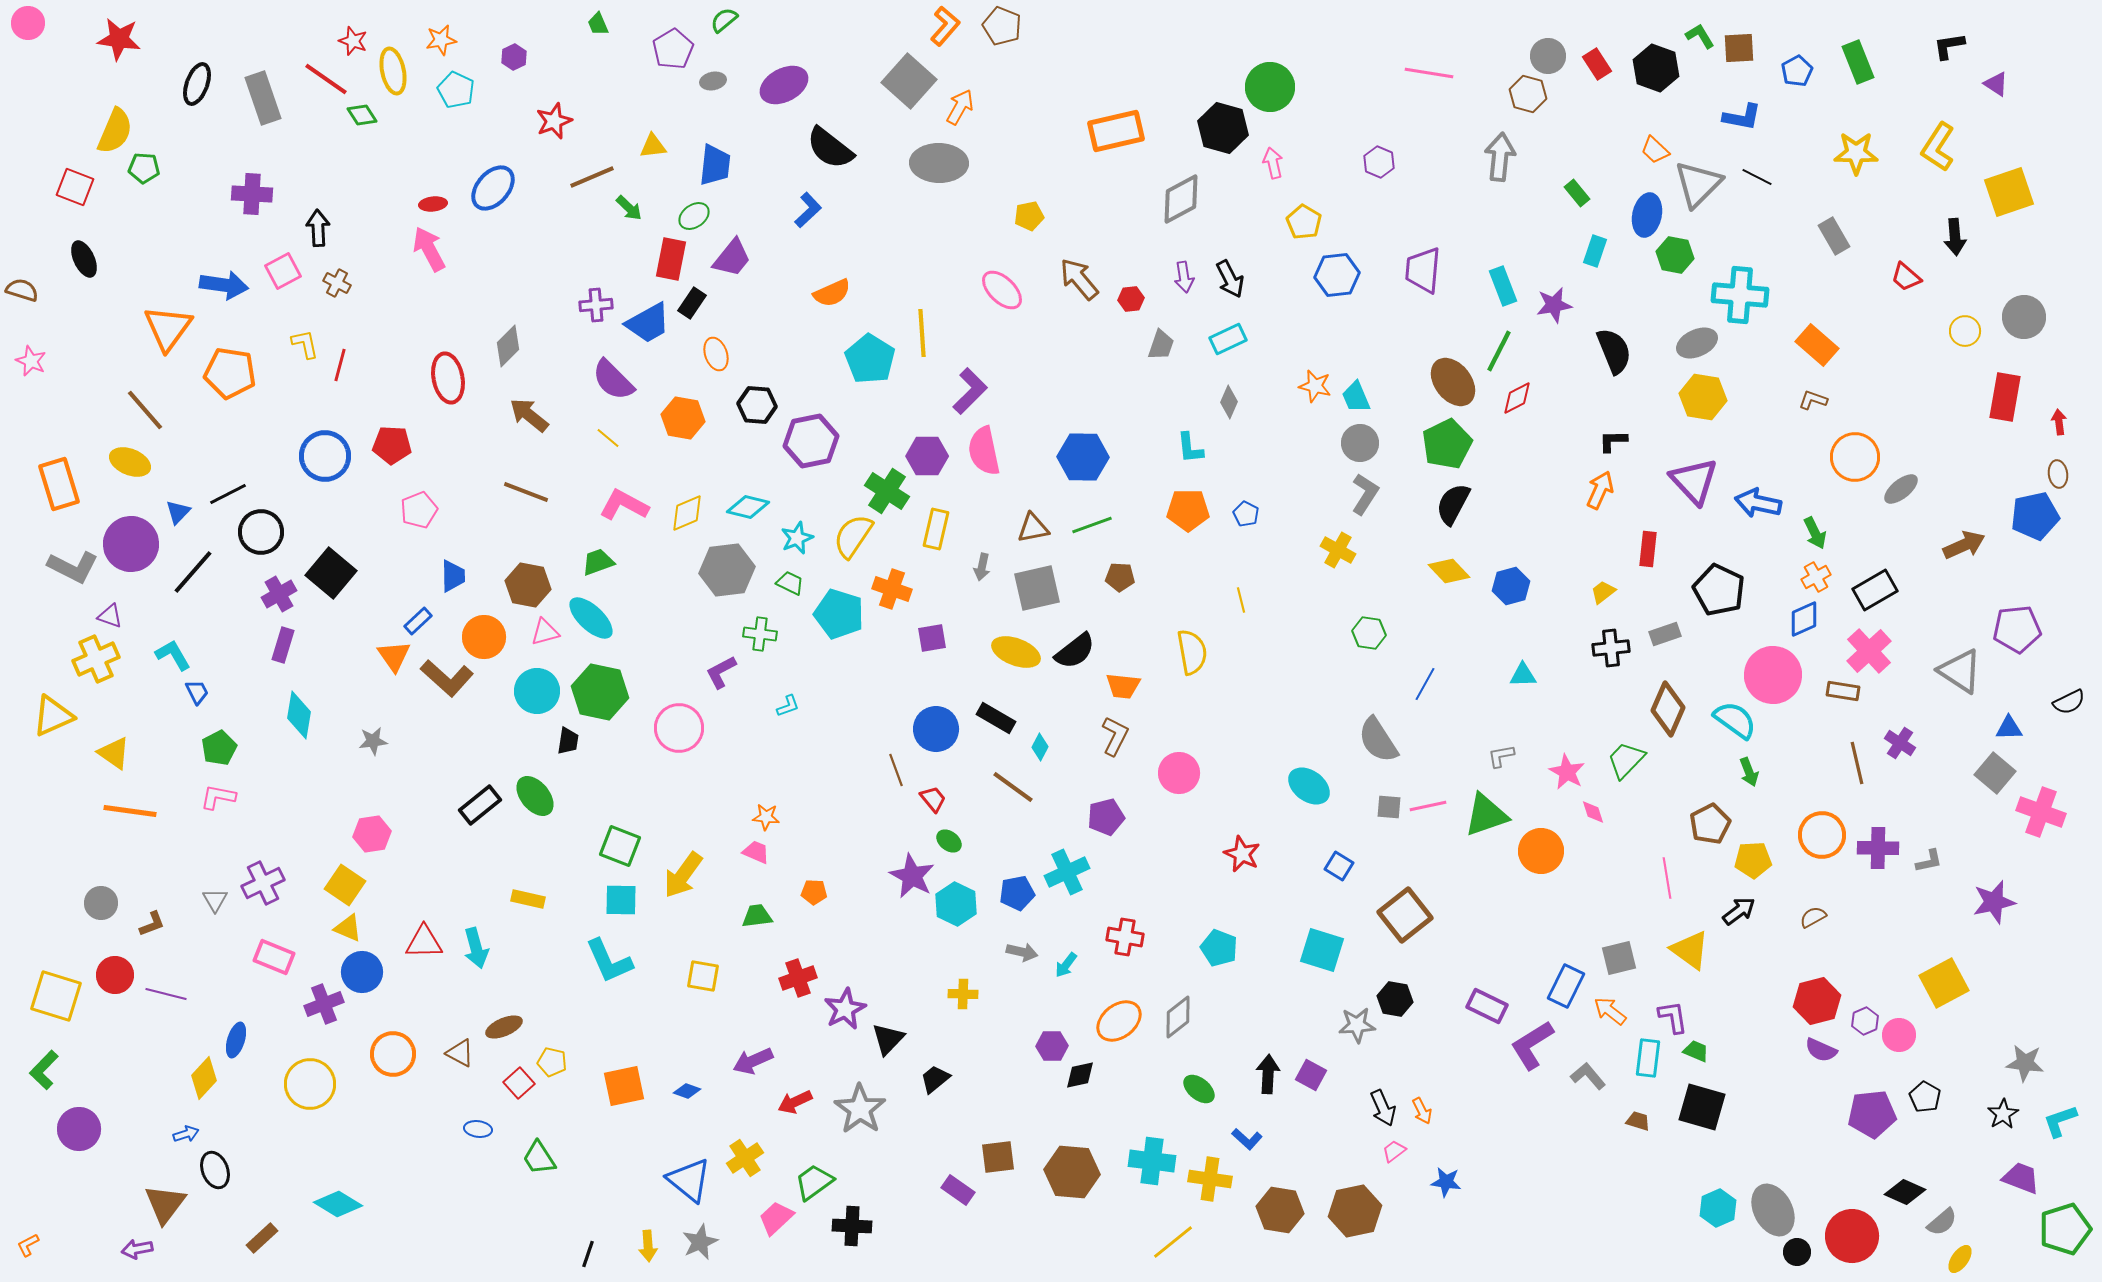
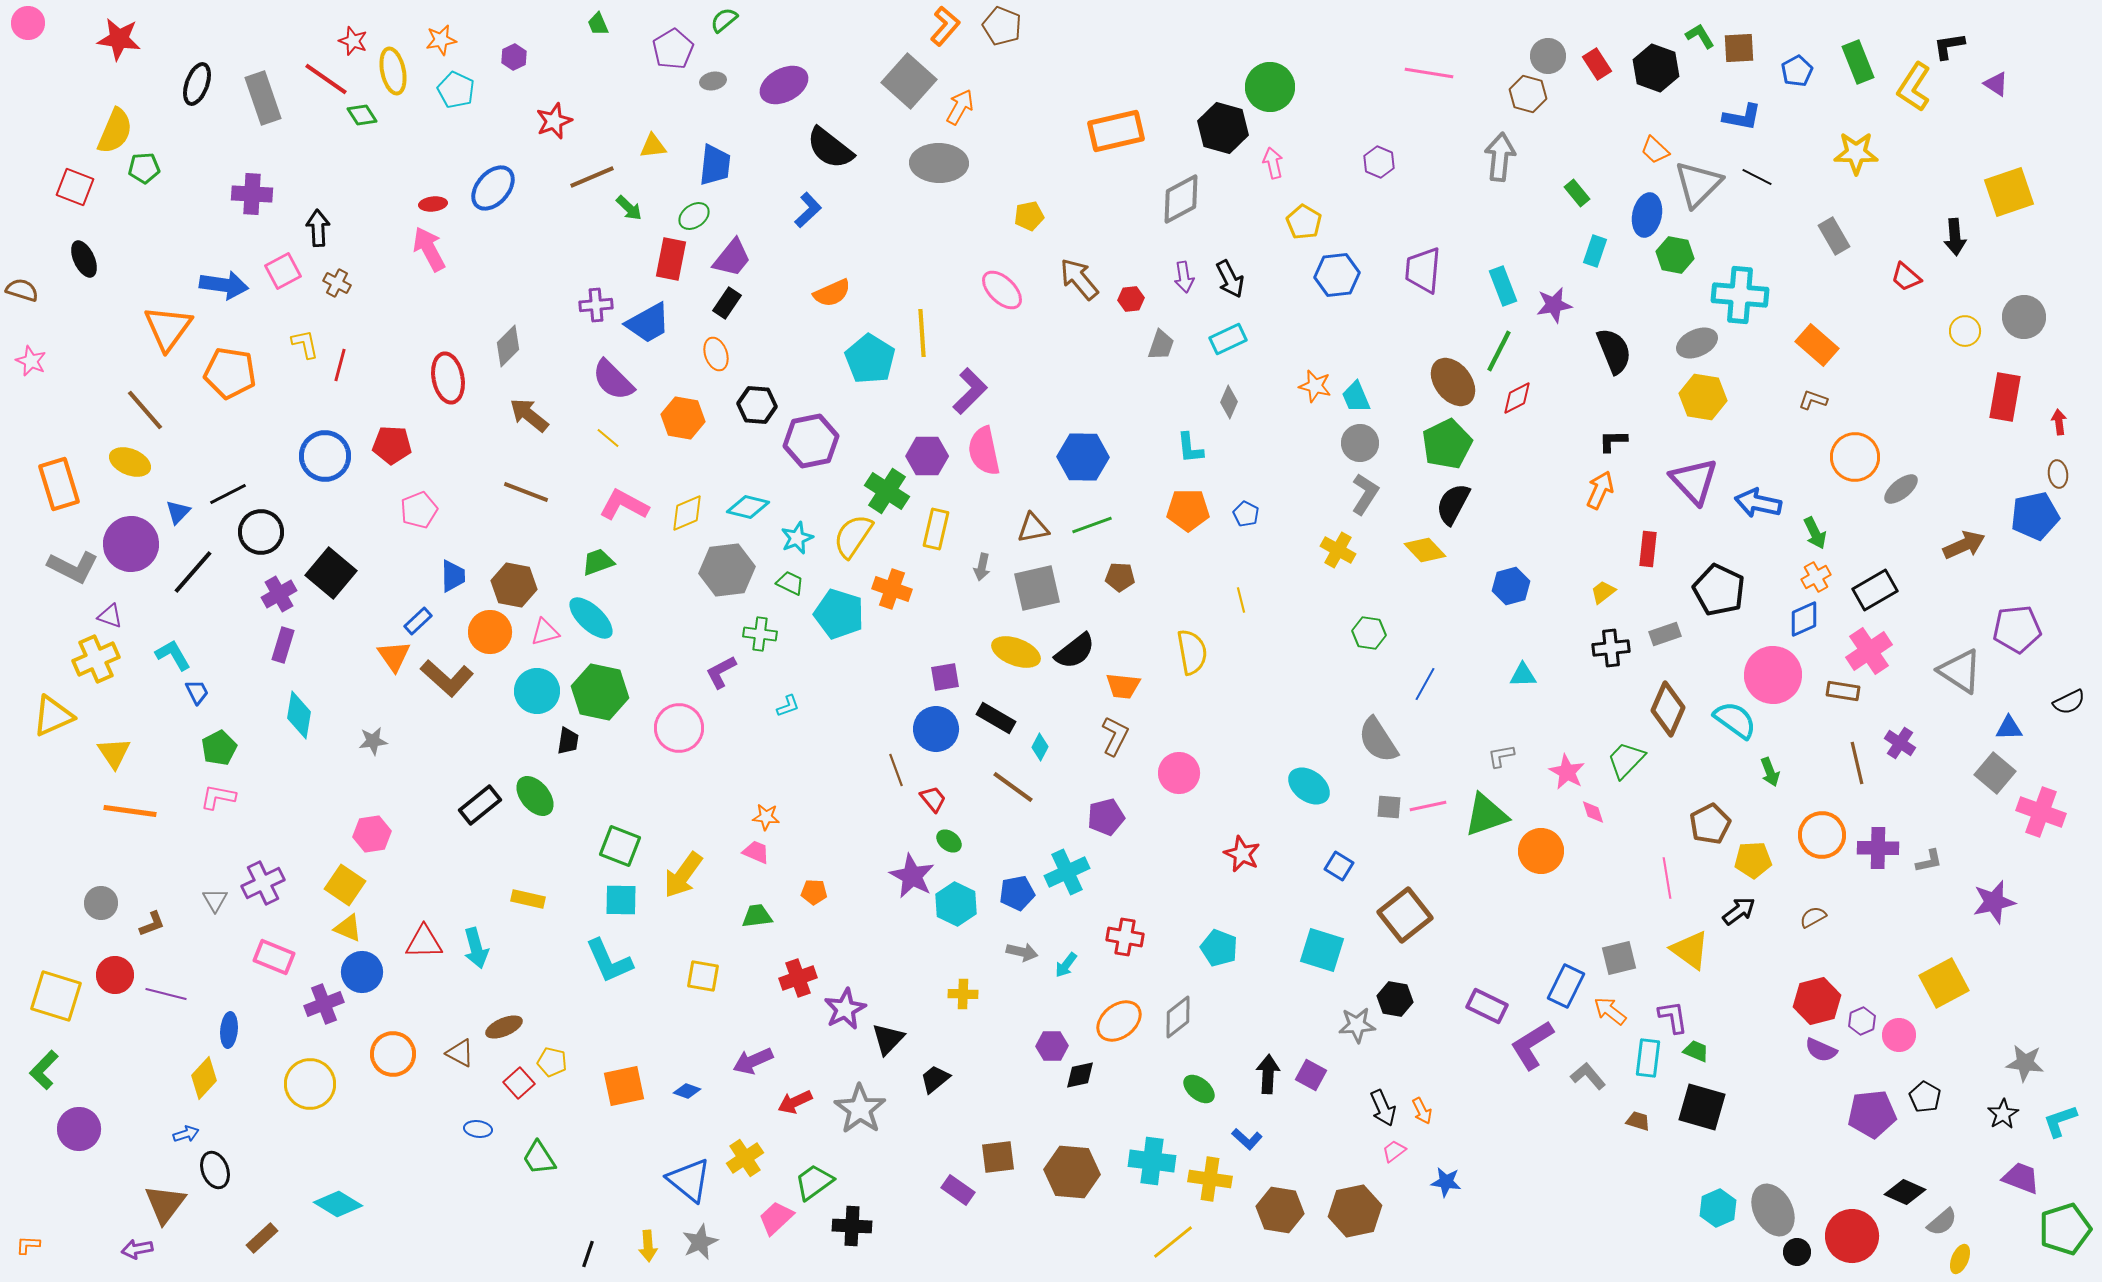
yellow L-shape at (1938, 147): moved 24 px left, 60 px up
green pentagon at (144, 168): rotated 8 degrees counterclockwise
black rectangle at (692, 303): moved 35 px right
yellow diamond at (1449, 571): moved 24 px left, 21 px up
brown hexagon at (528, 585): moved 14 px left
orange circle at (484, 637): moved 6 px right, 5 px up
purple square at (932, 638): moved 13 px right, 39 px down
pink cross at (1869, 651): rotated 9 degrees clockwise
yellow triangle at (114, 753): rotated 21 degrees clockwise
green arrow at (1749, 772): moved 21 px right
purple hexagon at (1865, 1021): moved 3 px left
blue ellipse at (236, 1040): moved 7 px left, 10 px up; rotated 12 degrees counterclockwise
orange L-shape at (28, 1245): rotated 30 degrees clockwise
yellow ellipse at (1960, 1259): rotated 12 degrees counterclockwise
